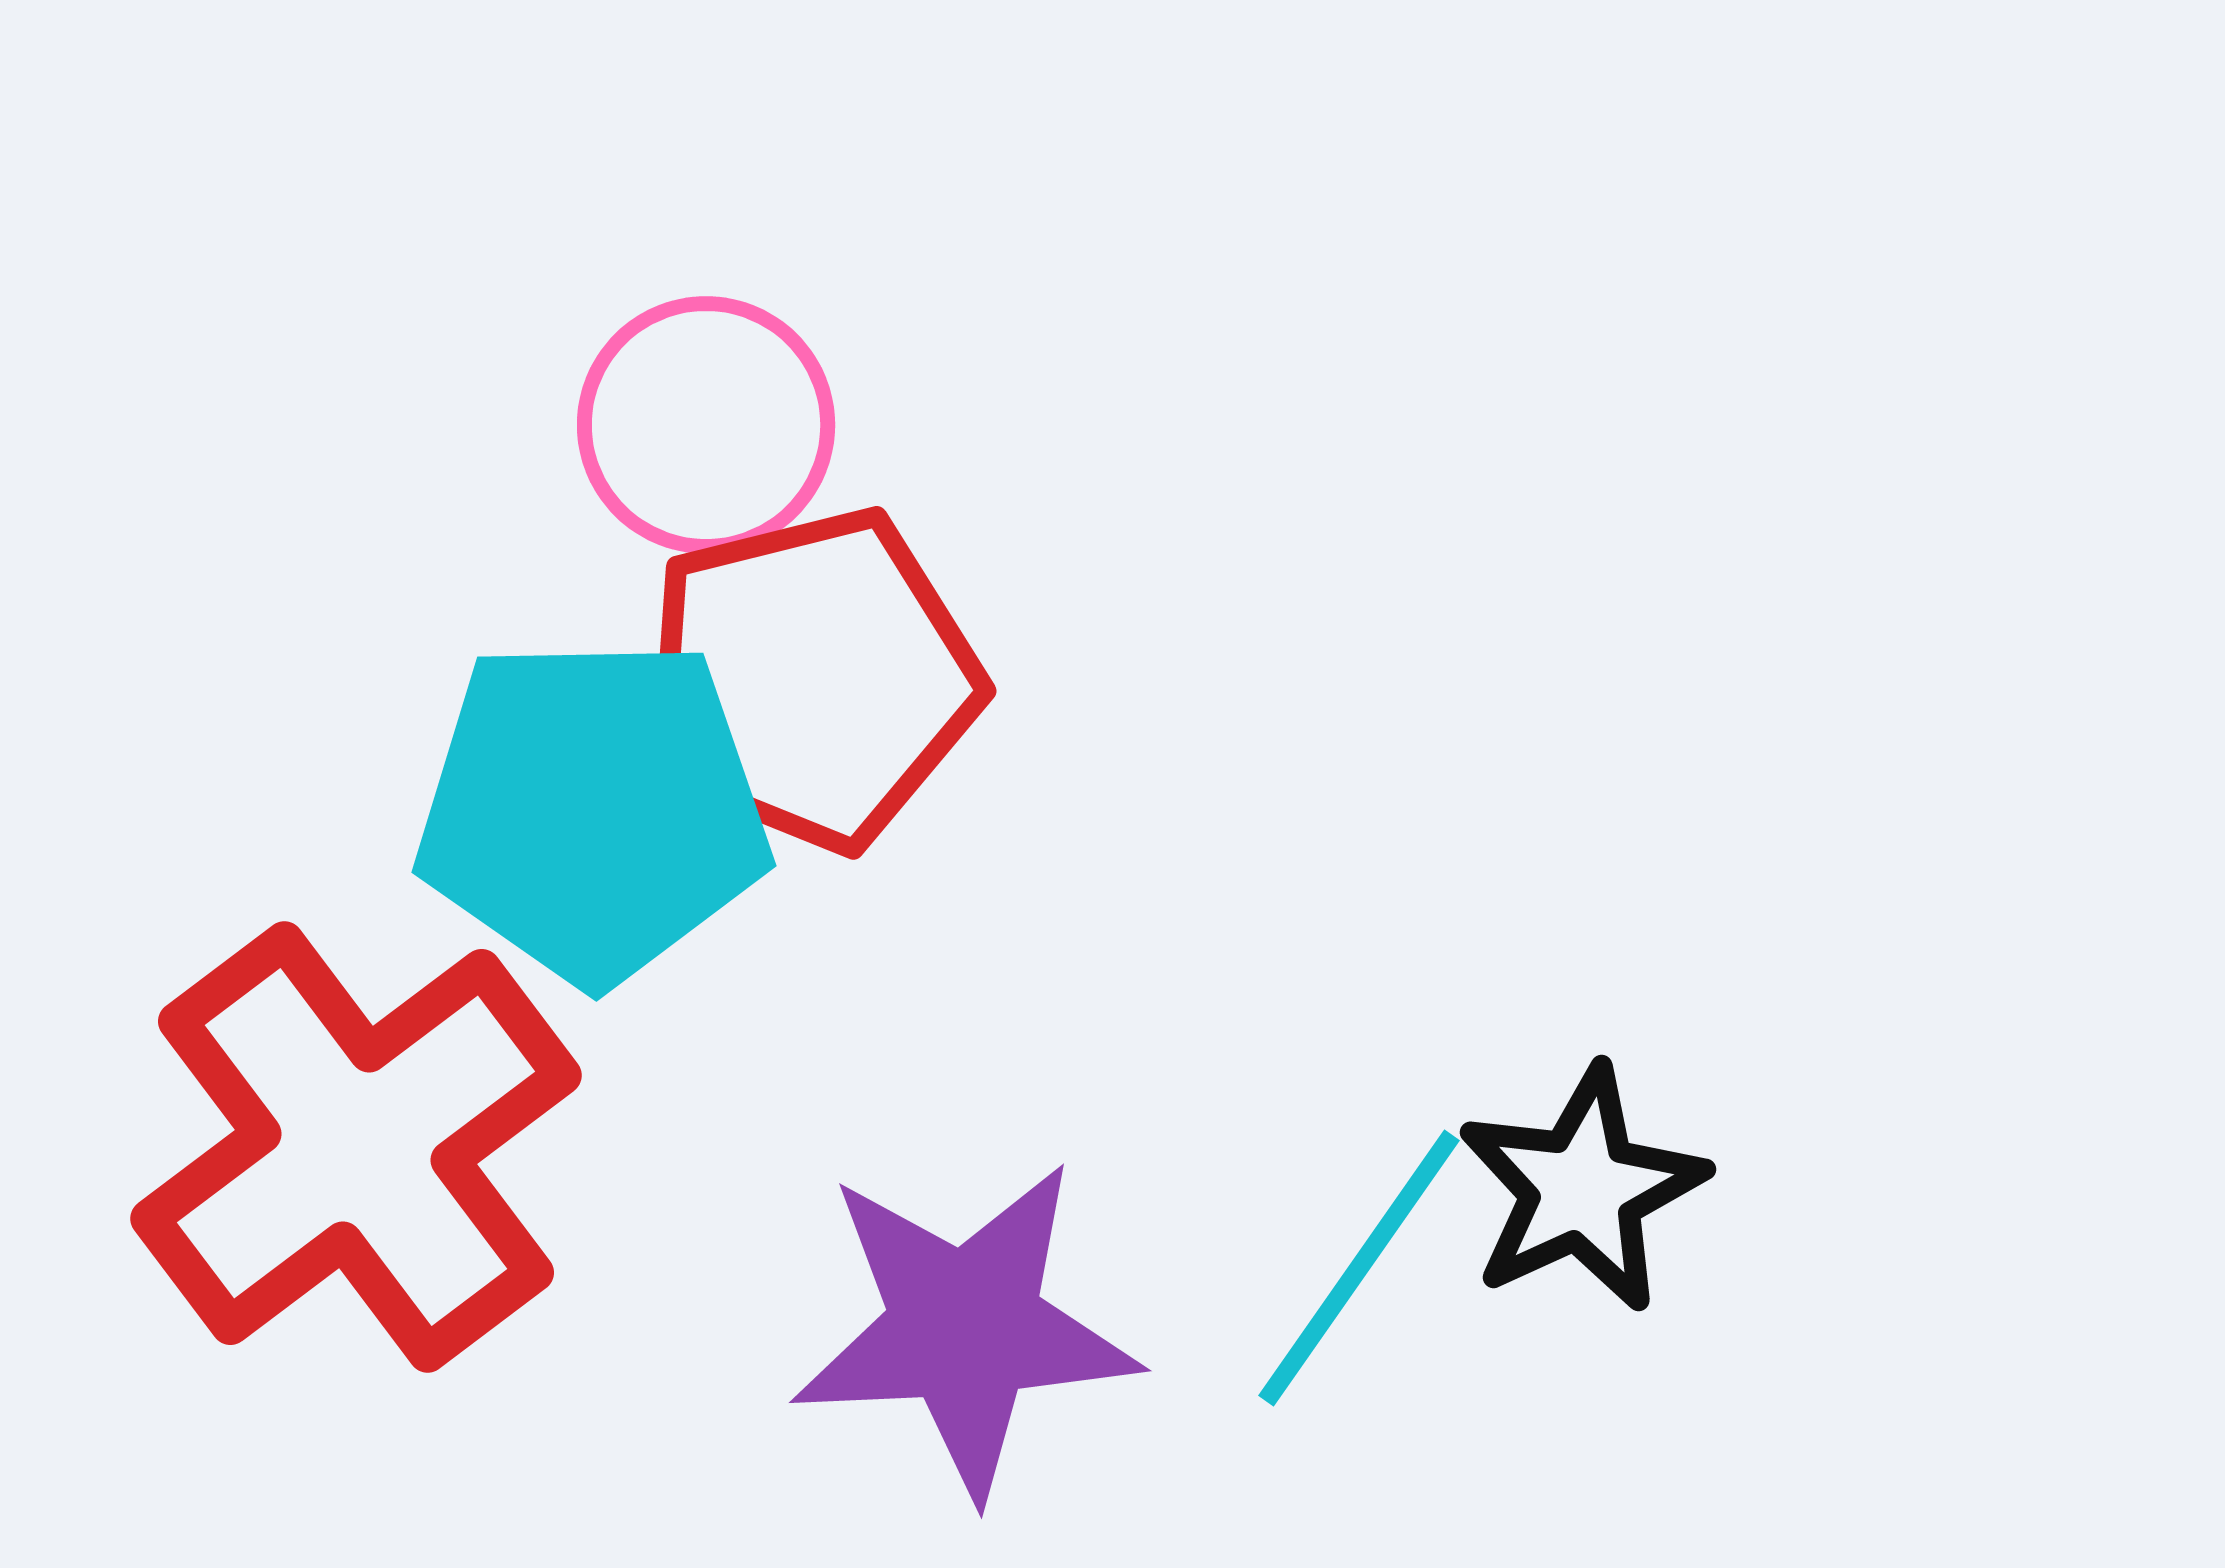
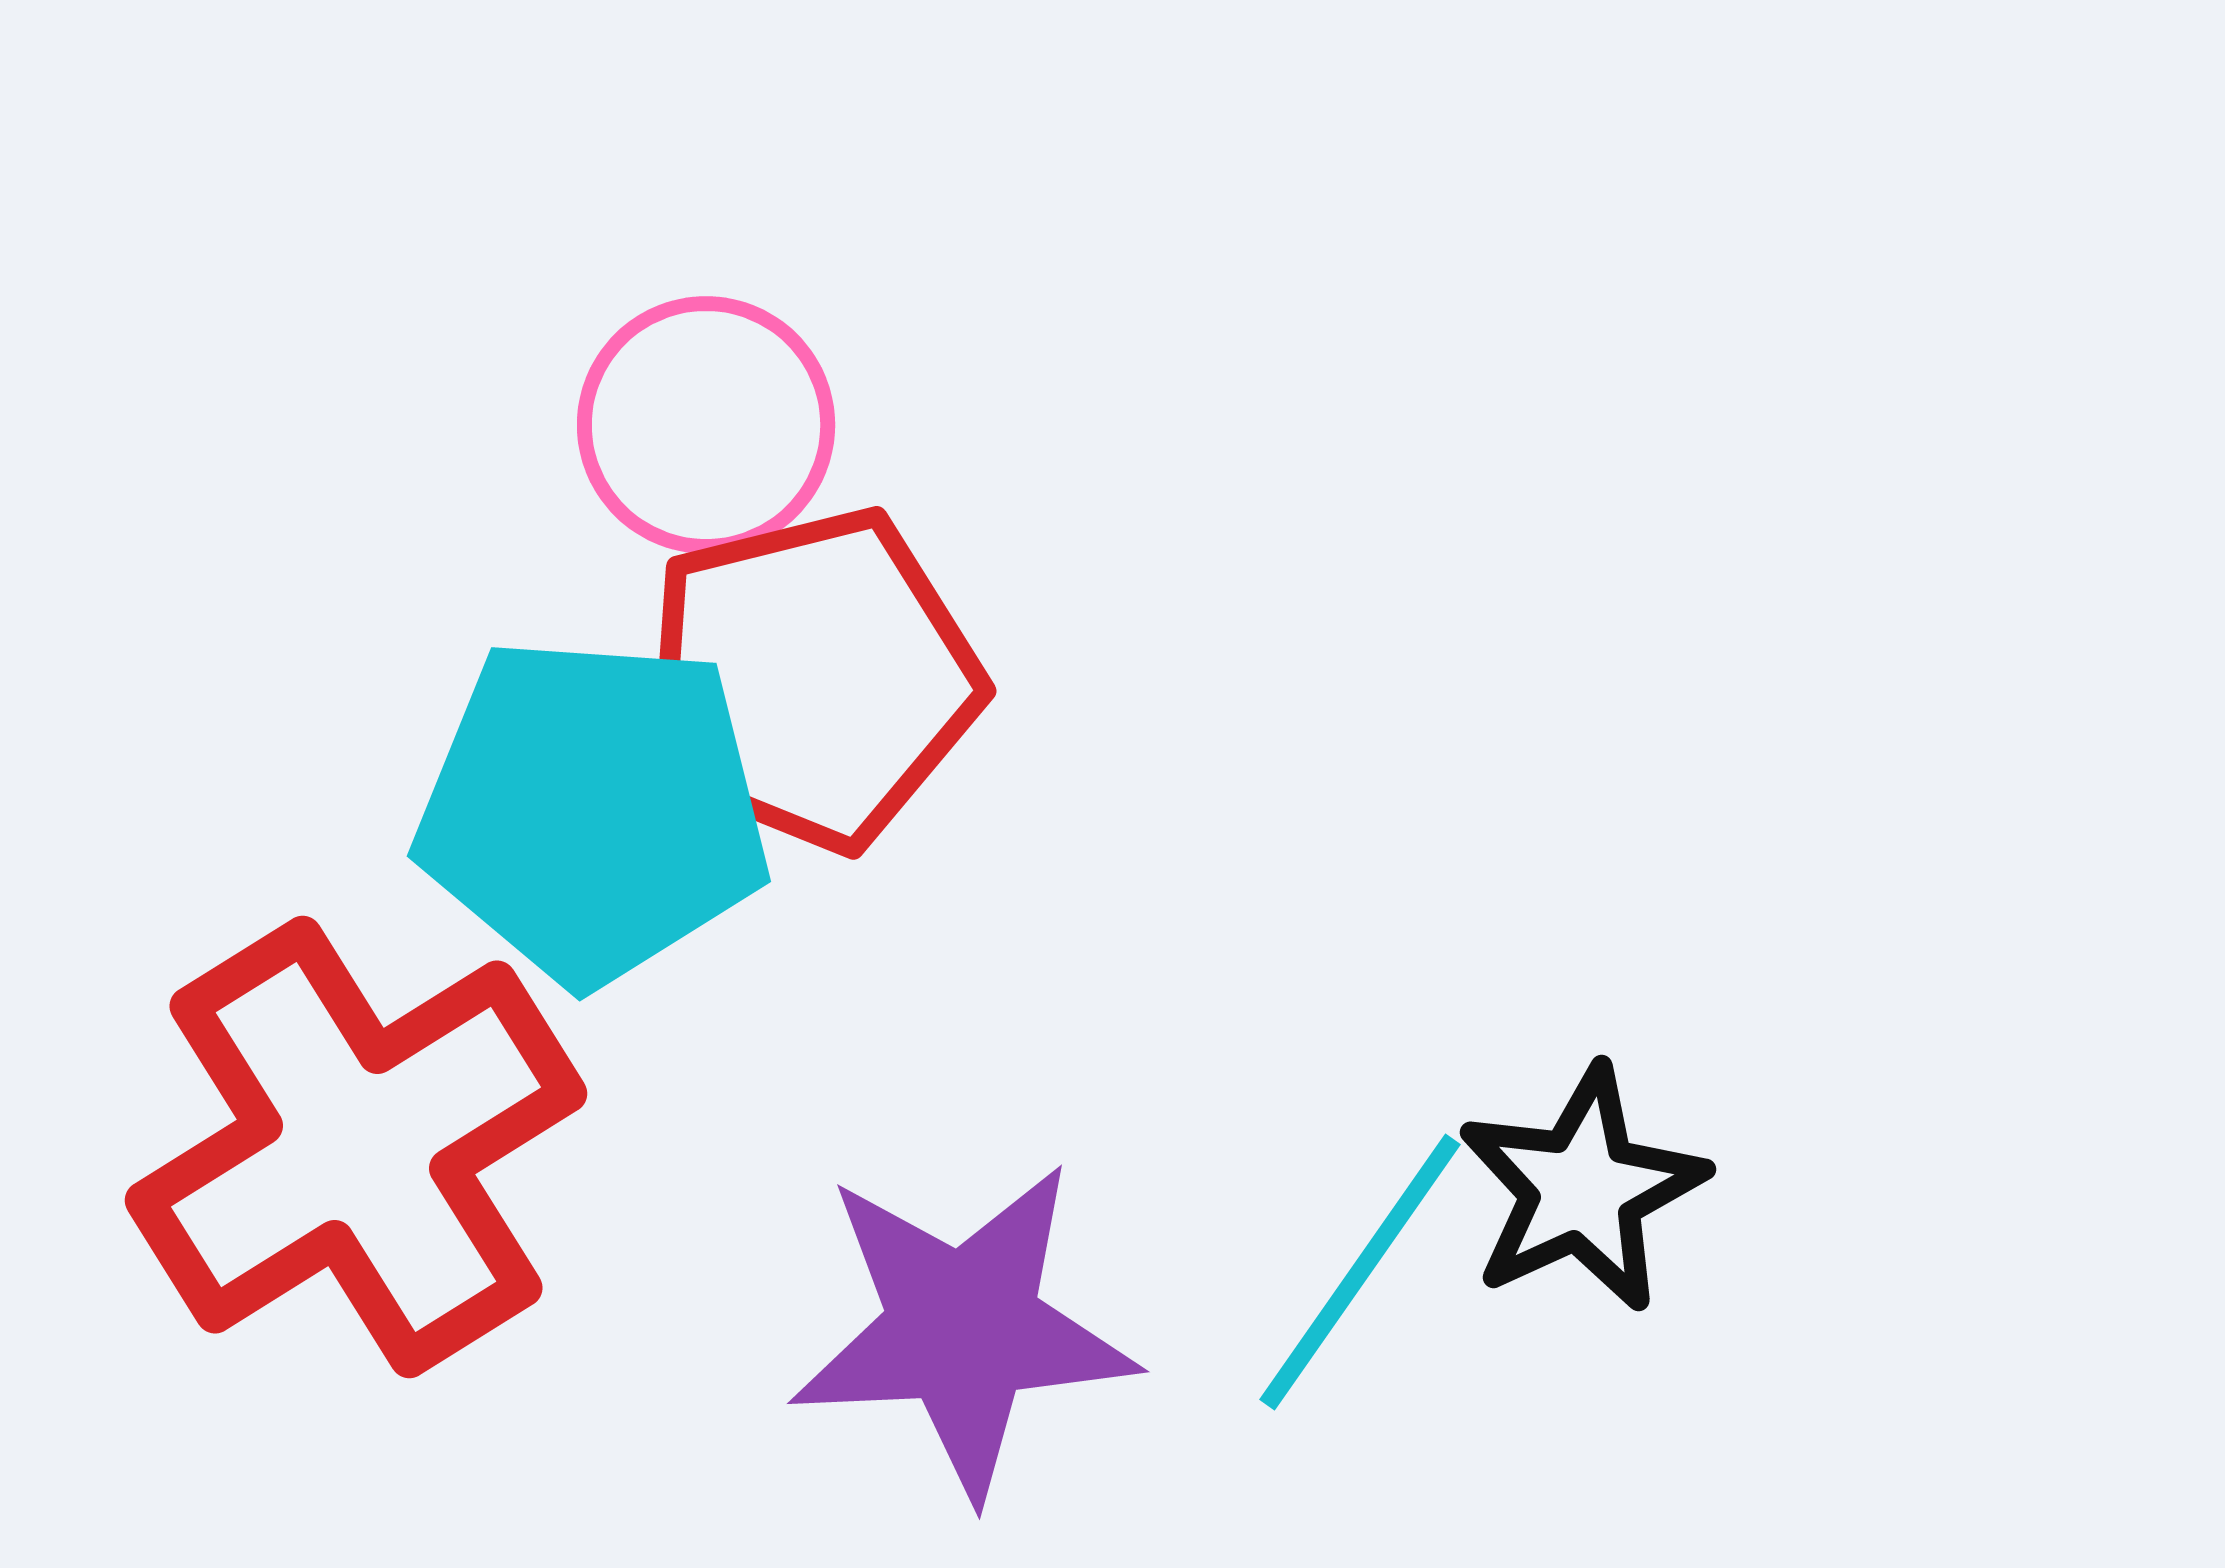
cyan pentagon: rotated 5 degrees clockwise
red cross: rotated 5 degrees clockwise
cyan line: moved 1 px right, 4 px down
purple star: moved 2 px left, 1 px down
